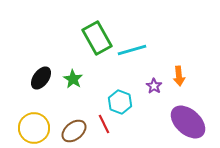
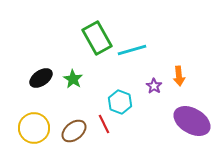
black ellipse: rotated 20 degrees clockwise
purple ellipse: moved 4 px right, 1 px up; rotated 12 degrees counterclockwise
